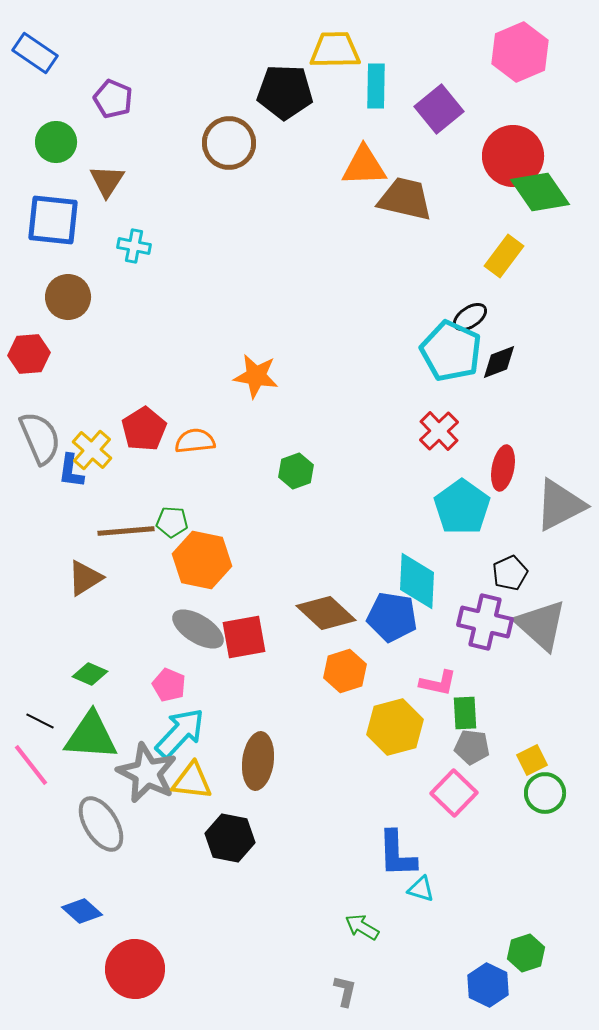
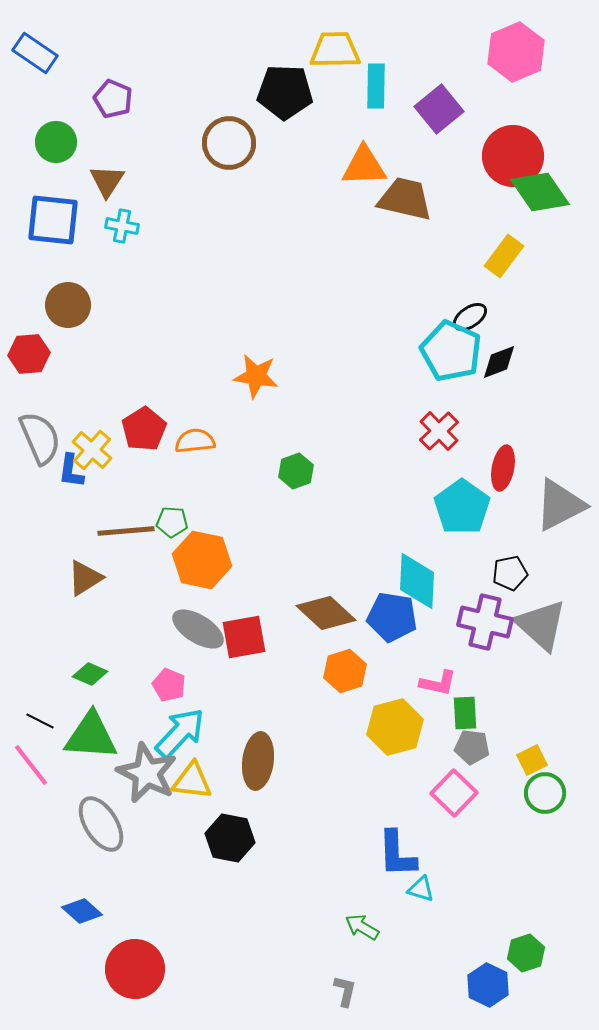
pink hexagon at (520, 52): moved 4 px left
cyan cross at (134, 246): moved 12 px left, 20 px up
brown circle at (68, 297): moved 8 px down
black pentagon at (510, 573): rotated 12 degrees clockwise
